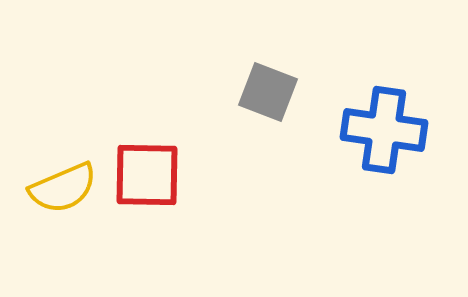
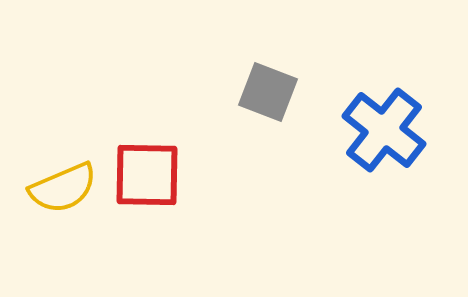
blue cross: rotated 30 degrees clockwise
